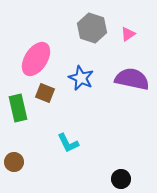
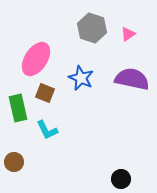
cyan L-shape: moved 21 px left, 13 px up
